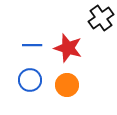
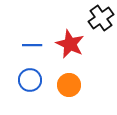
red star: moved 2 px right, 4 px up; rotated 8 degrees clockwise
orange circle: moved 2 px right
